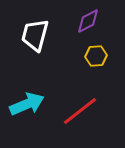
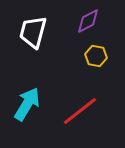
white trapezoid: moved 2 px left, 3 px up
yellow hexagon: rotated 15 degrees clockwise
cyan arrow: rotated 36 degrees counterclockwise
